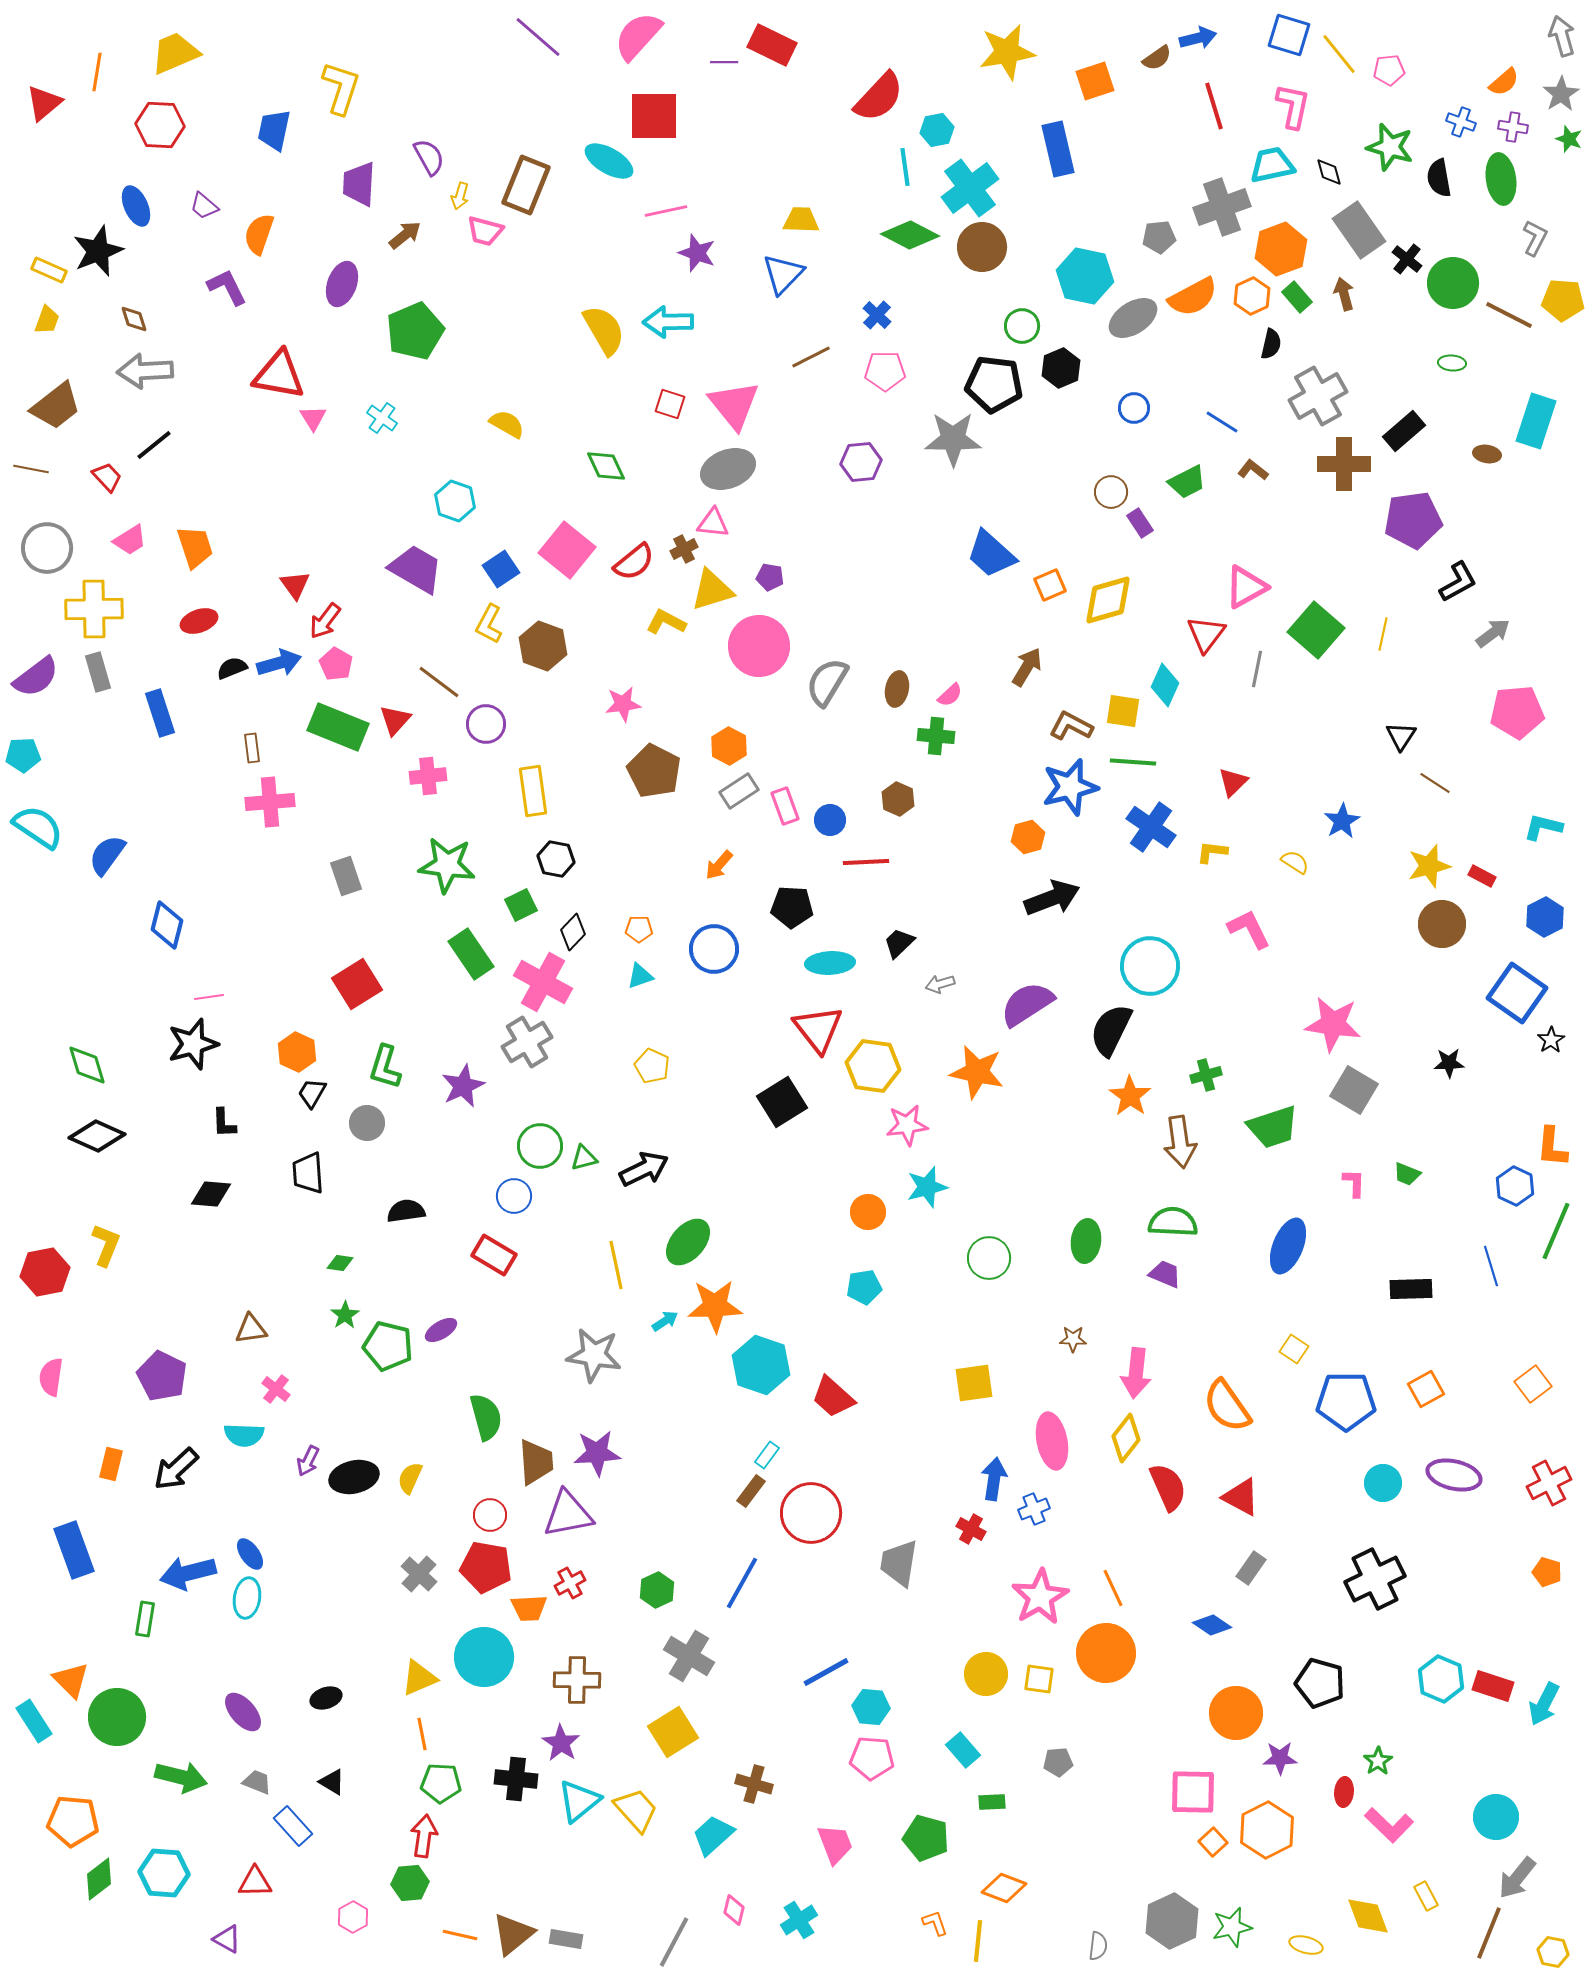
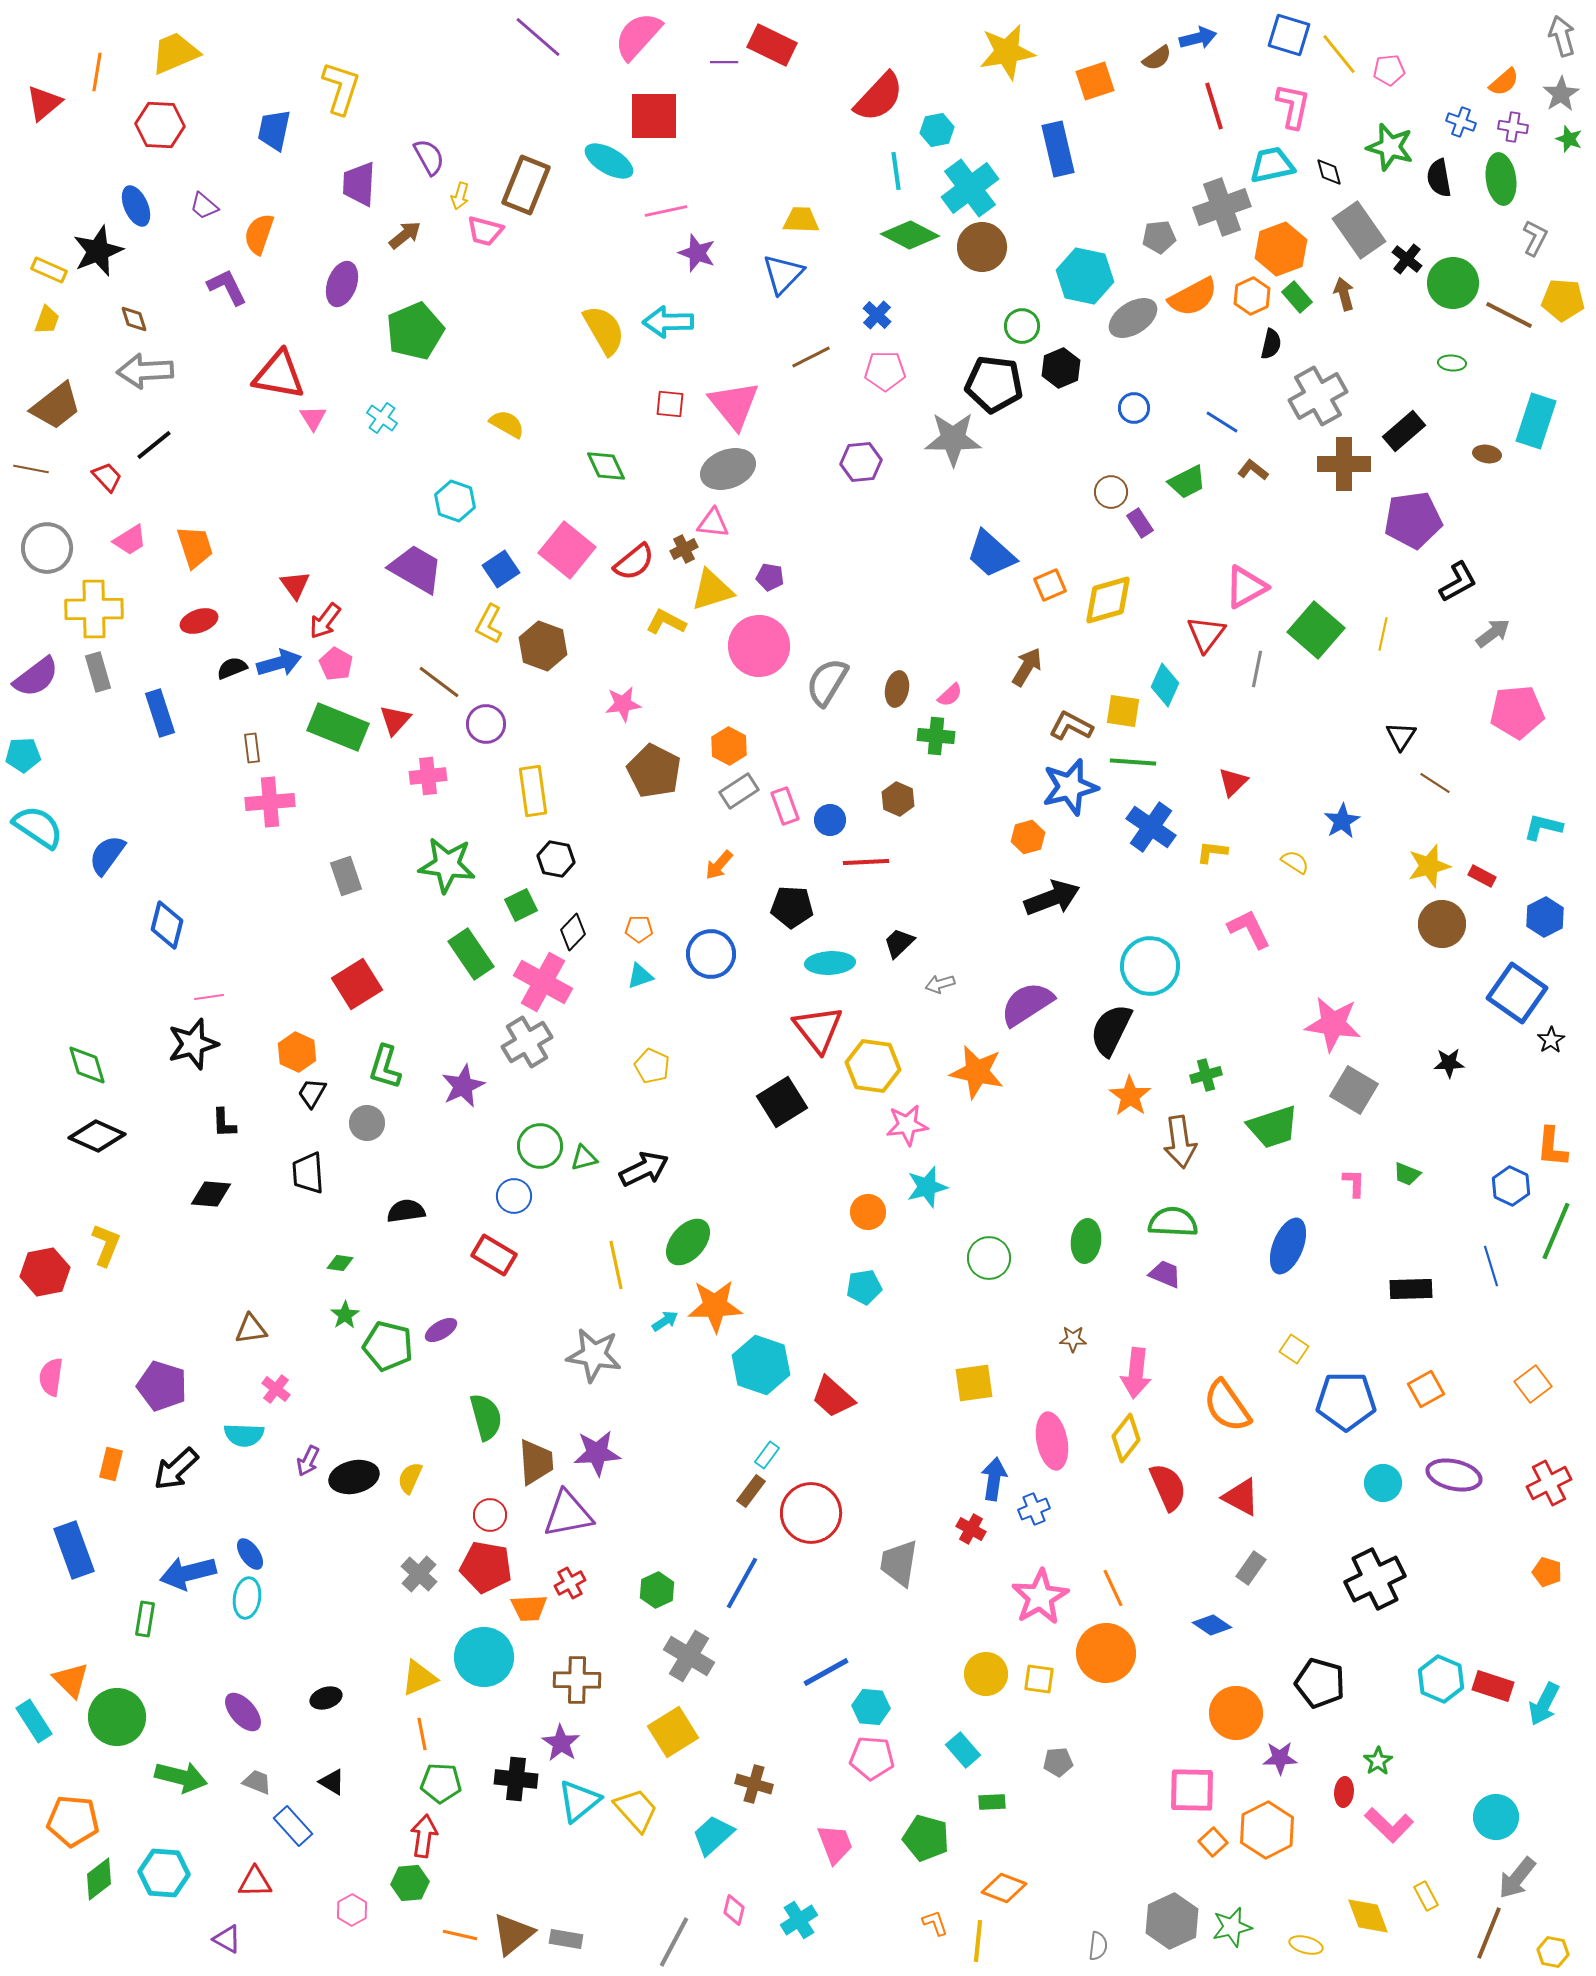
cyan line at (905, 167): moved 9 px left, 4 px down
red square at (670, 404): rotated 12 degrees counterclockwise
blue circle at (714, 949): moved 3 px left, 5 px down
blue hexagon at (1515, 1186): moved 4 px left
purple pentagon at (162, 1376): moved 10 px down; rotated 9 degrees counterclockwise
pink square at (1193, 1792): moved 1 px left, 2 px up
pink hexagon at (353, 1917): moved 1 px left, 7 px up
